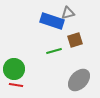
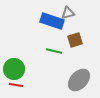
green line: rotated 28 degrees clockwise
